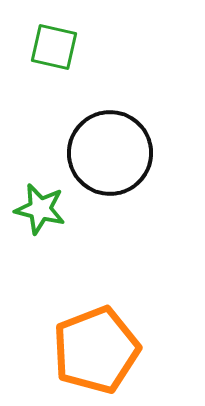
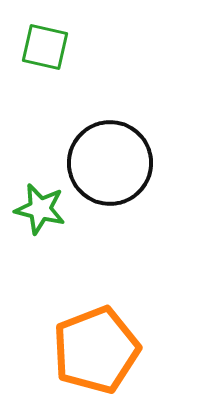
green square: moved 9 px left
black circle: moved 10 px down
